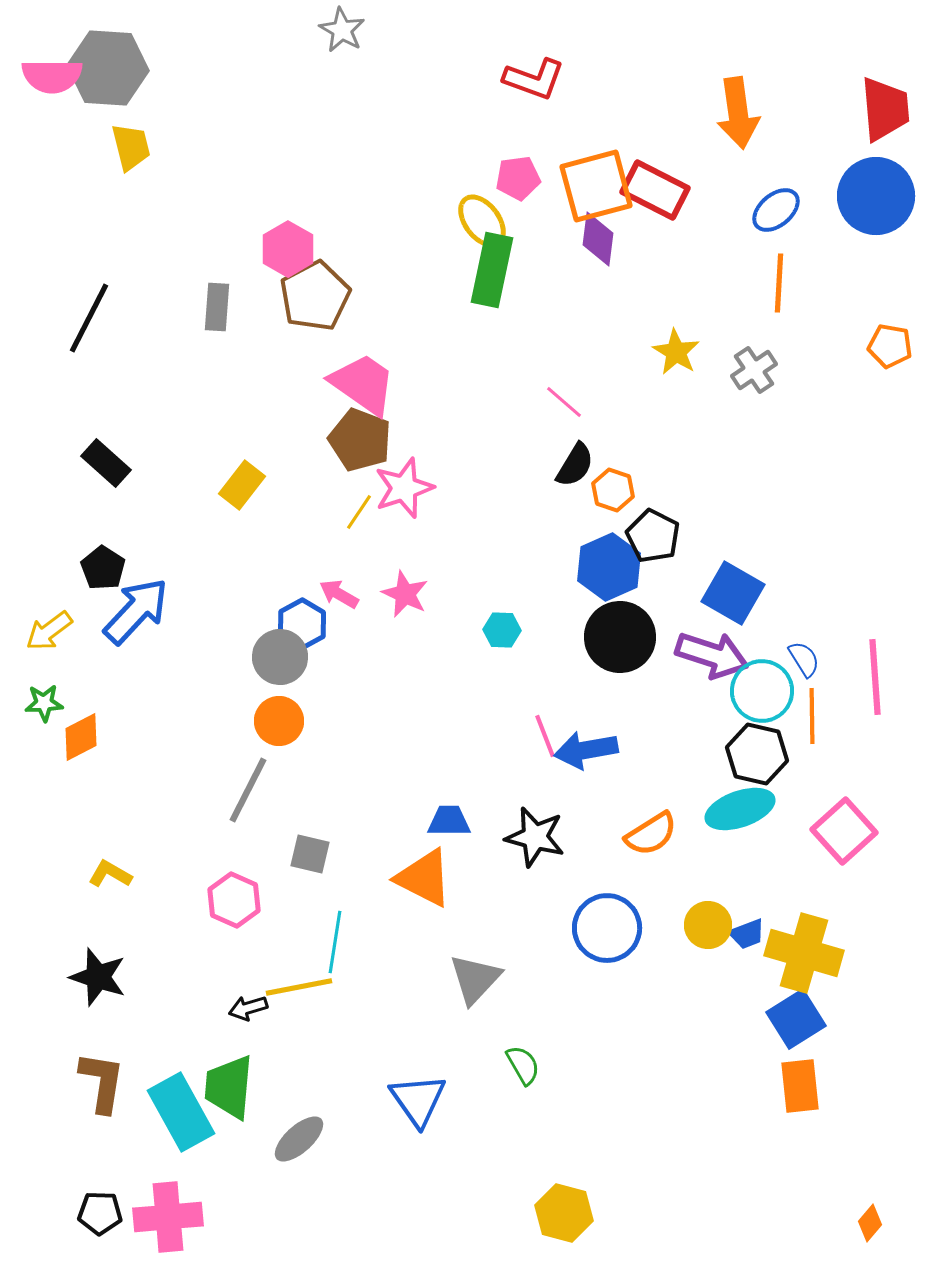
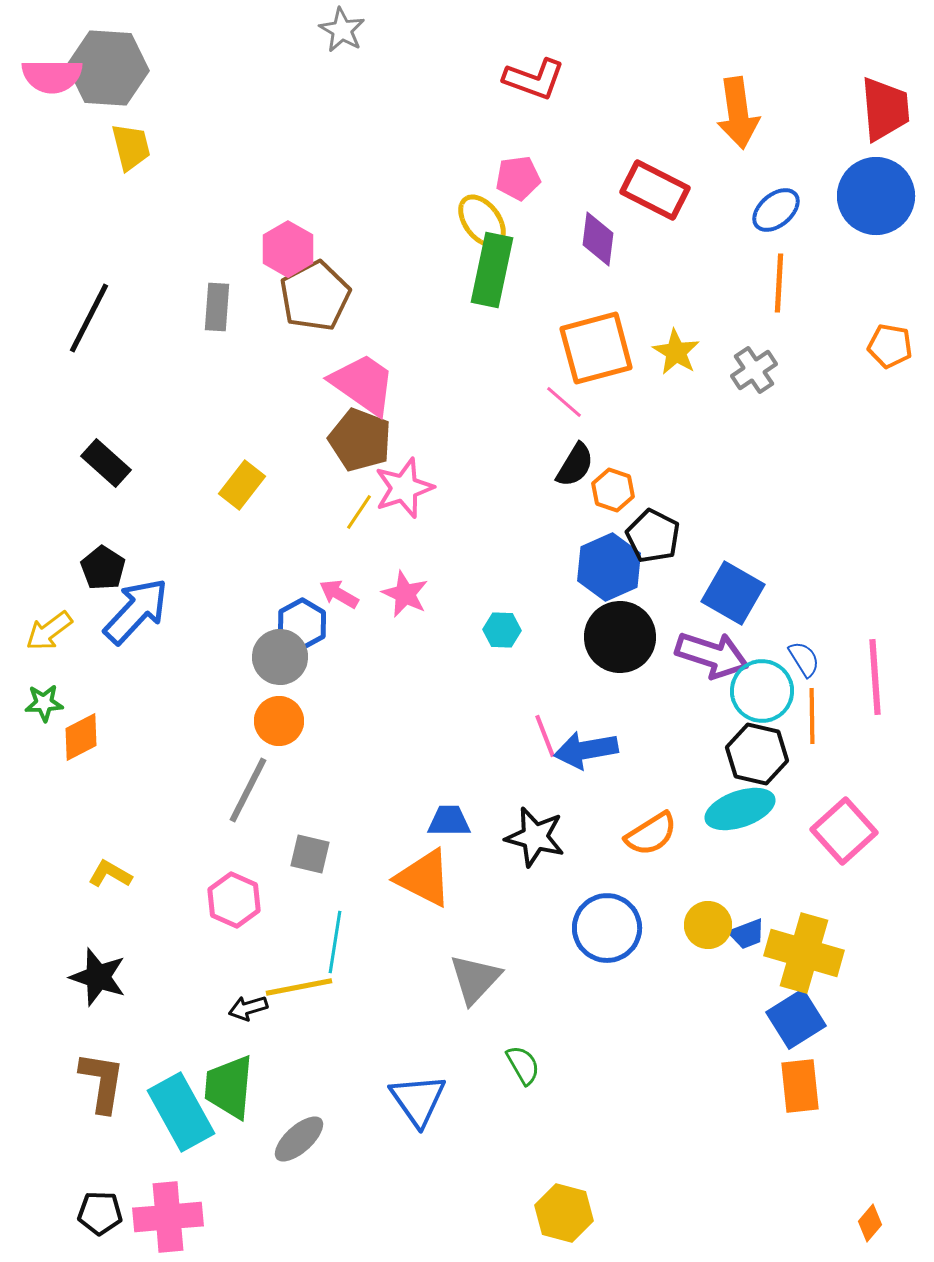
orange square at (596, 186): moved 162 px down
